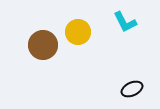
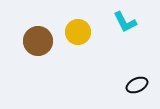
brown circle: moved 5 px left, 4 px up
black ellipse: moved 5 px right, 4 px up
